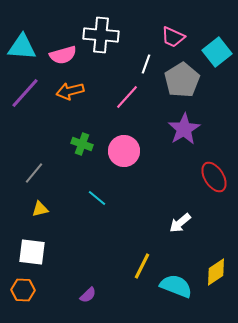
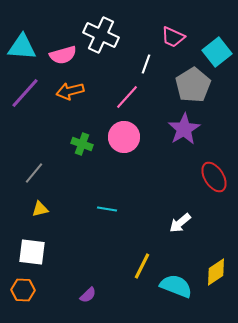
white cross: rotated 20 degrees clockwise
gray pentagon: moved 11 px right, 5 px down
pink circle: moved 14 px up
cyan line: moved 10 px right, 11 px down; rotated 30 degrees counterclockwise
